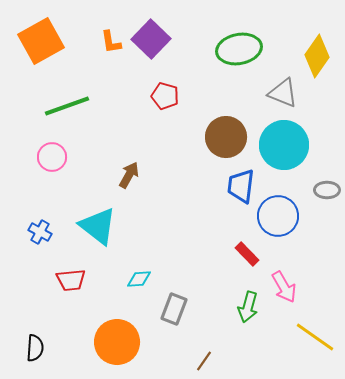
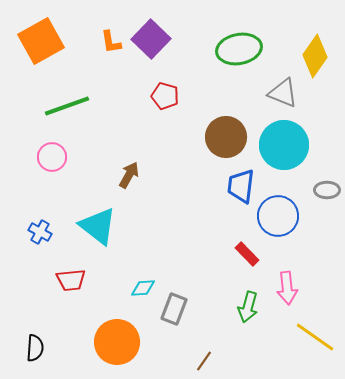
yellow diamond: moved 2 px left
cyan diamond: moved 4 px right, 9 px down
pink arrow: moved 3 px right, 1 px down; rotated 24 degrees clockwise
